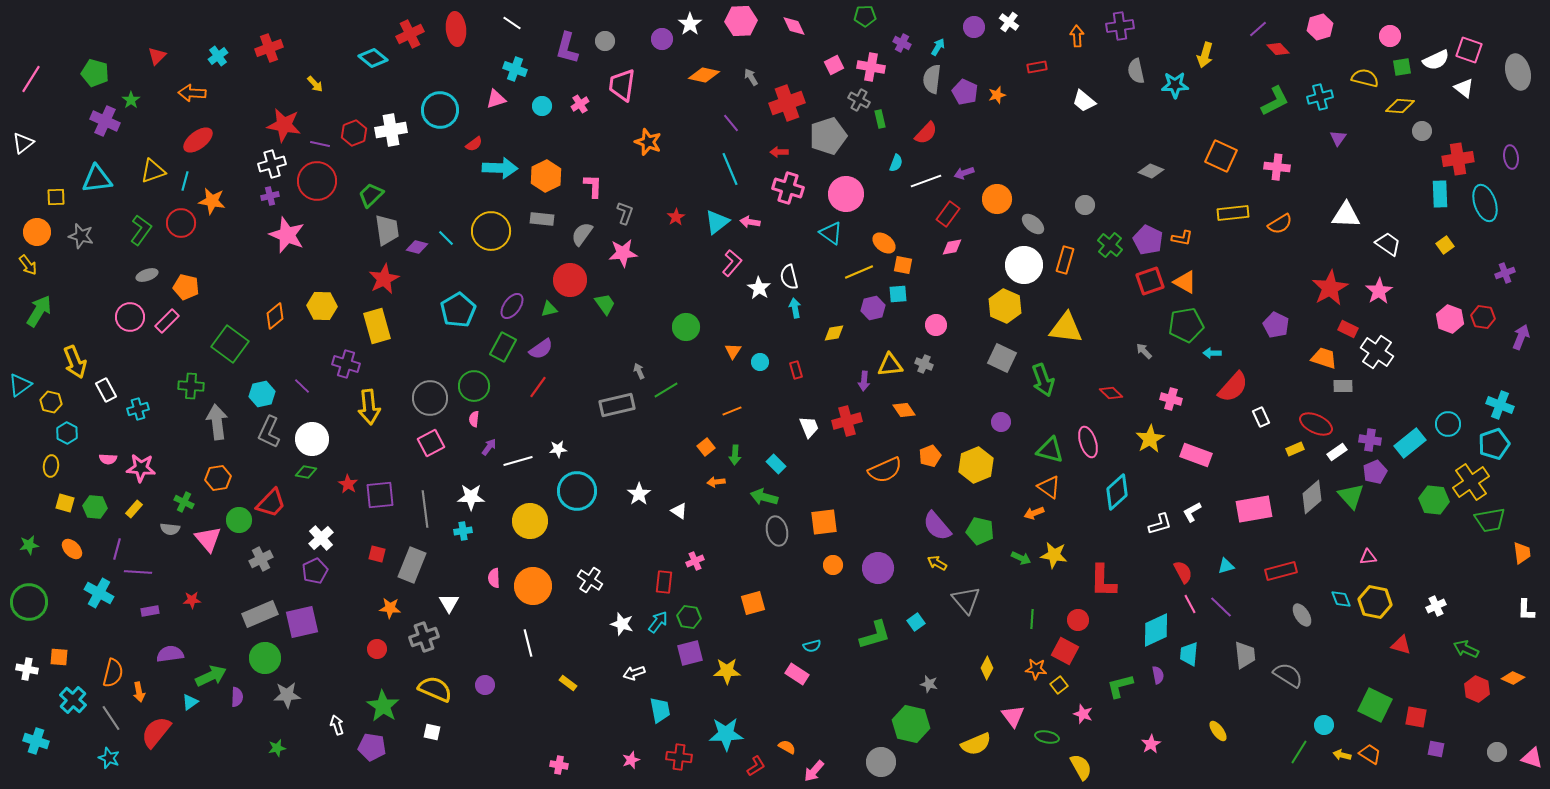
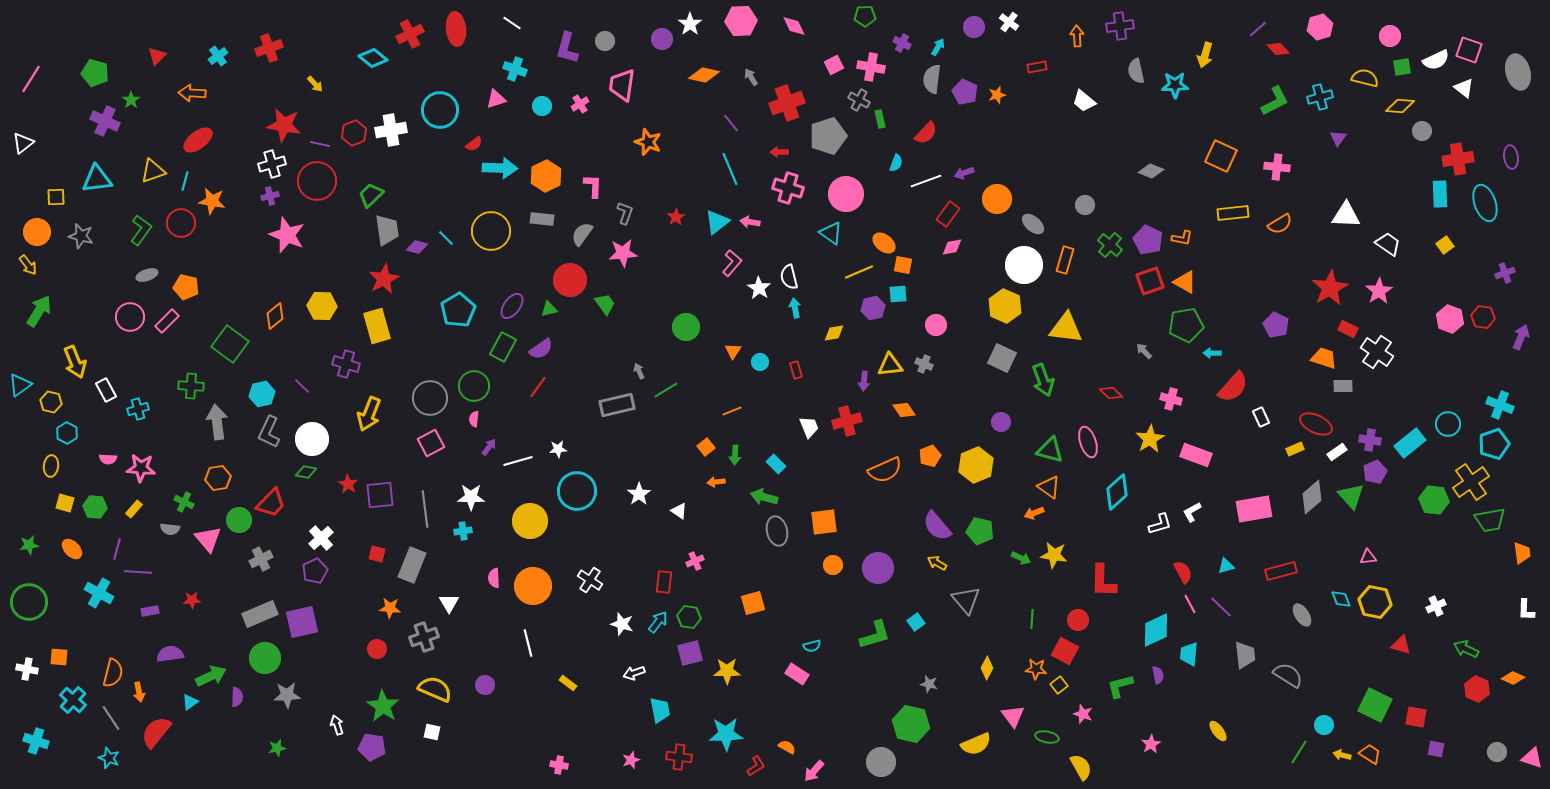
yellow arrow at (369, 407): moved 7 px down; rotated 28 degrees clockwise
